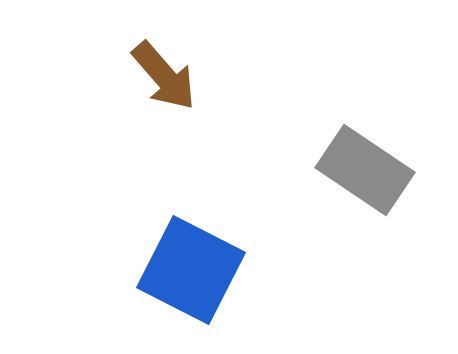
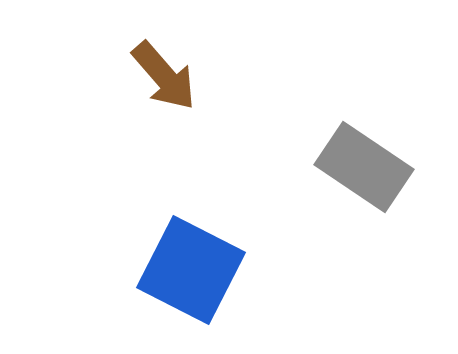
gray rectangle: moved 1 px left, 3 px up
